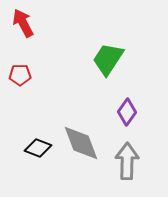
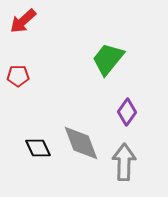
red arrow: moved 2 px up; rotated 104 degrees counterclockwise
green trapezoid: rotated 6 degrees clockwise
red pentagon: moved 2 px left, 1 px down
black diamond: rotated 44 degrees clockwise
gray arrow: moved 3 px left, 1 px down
